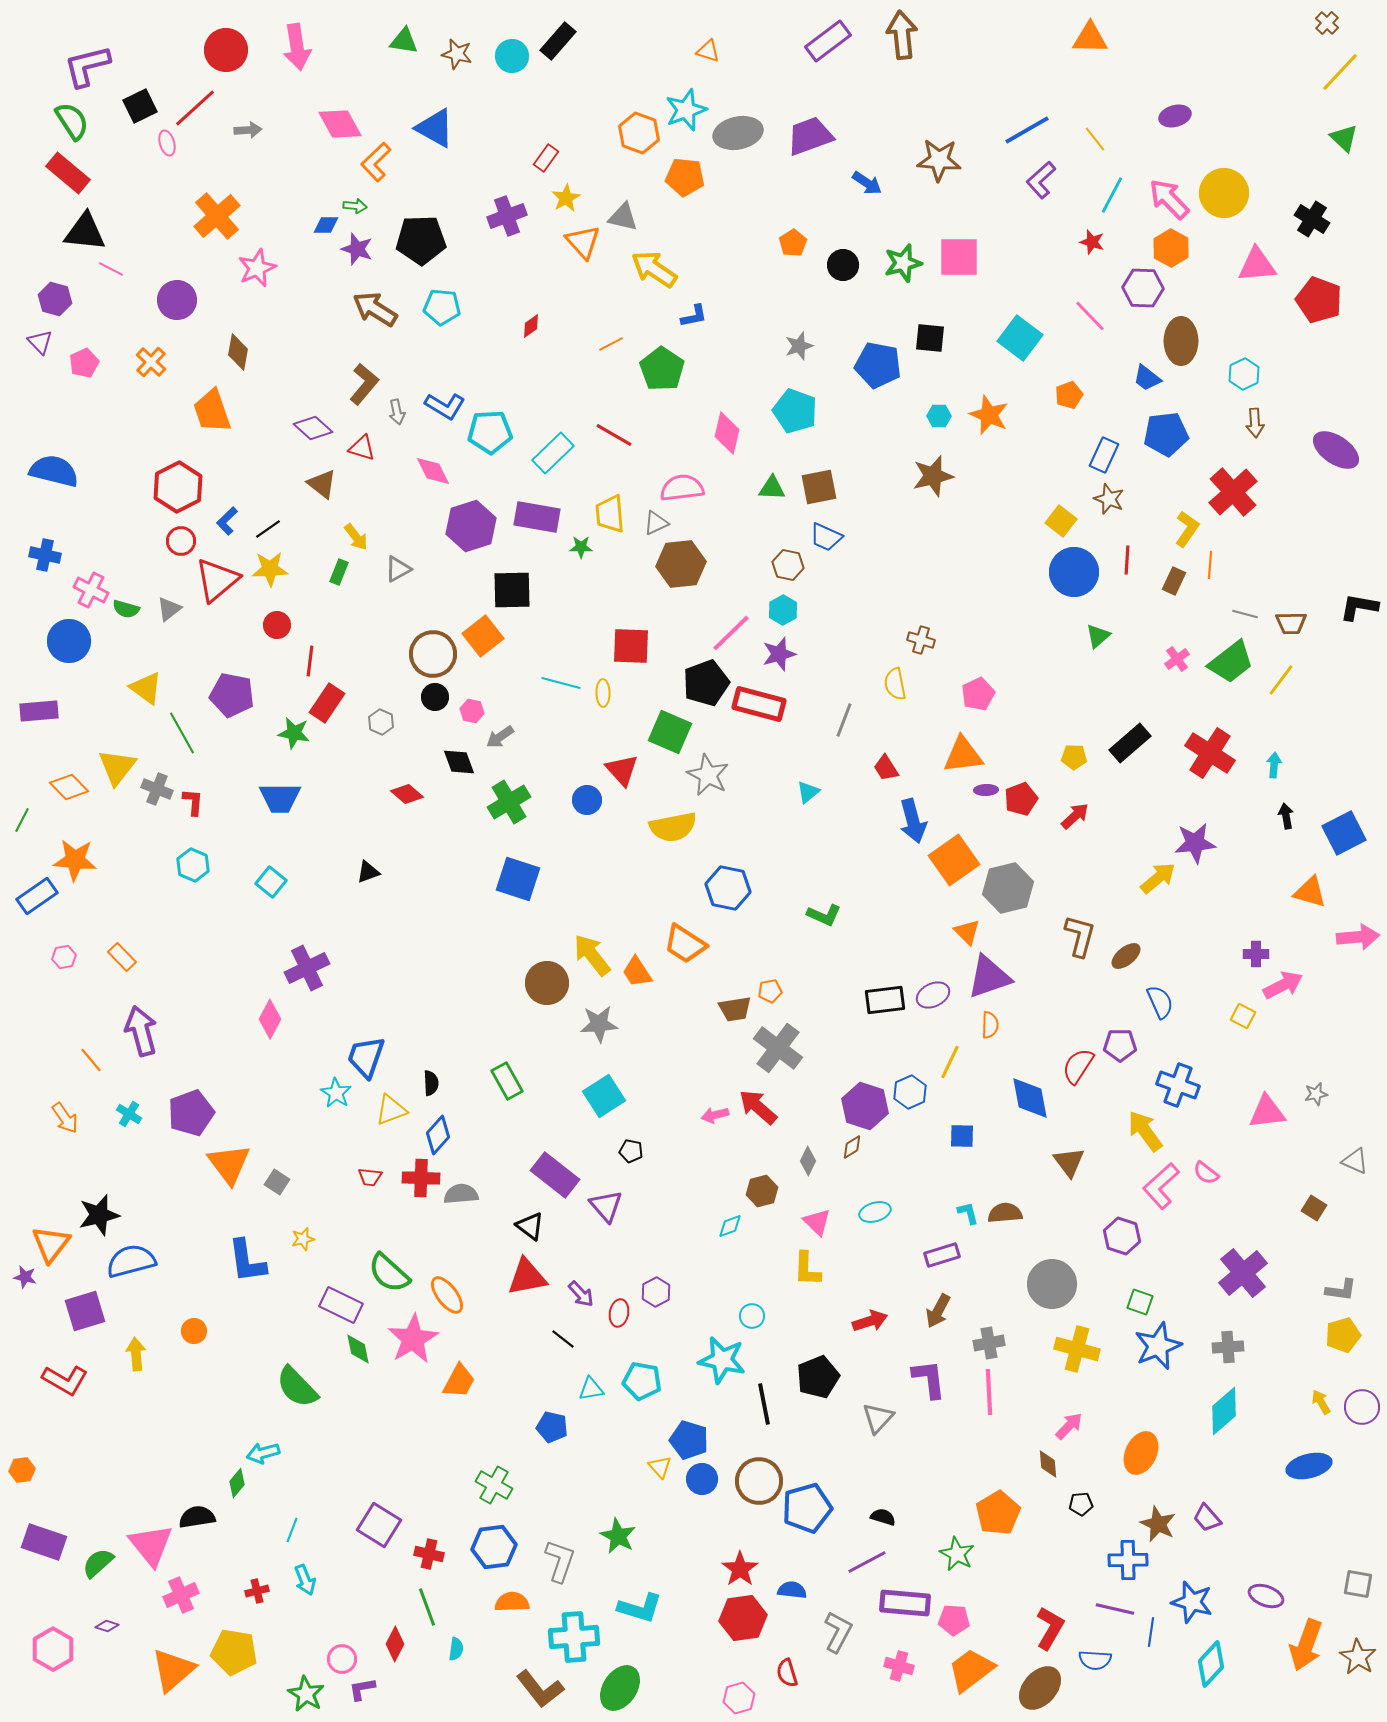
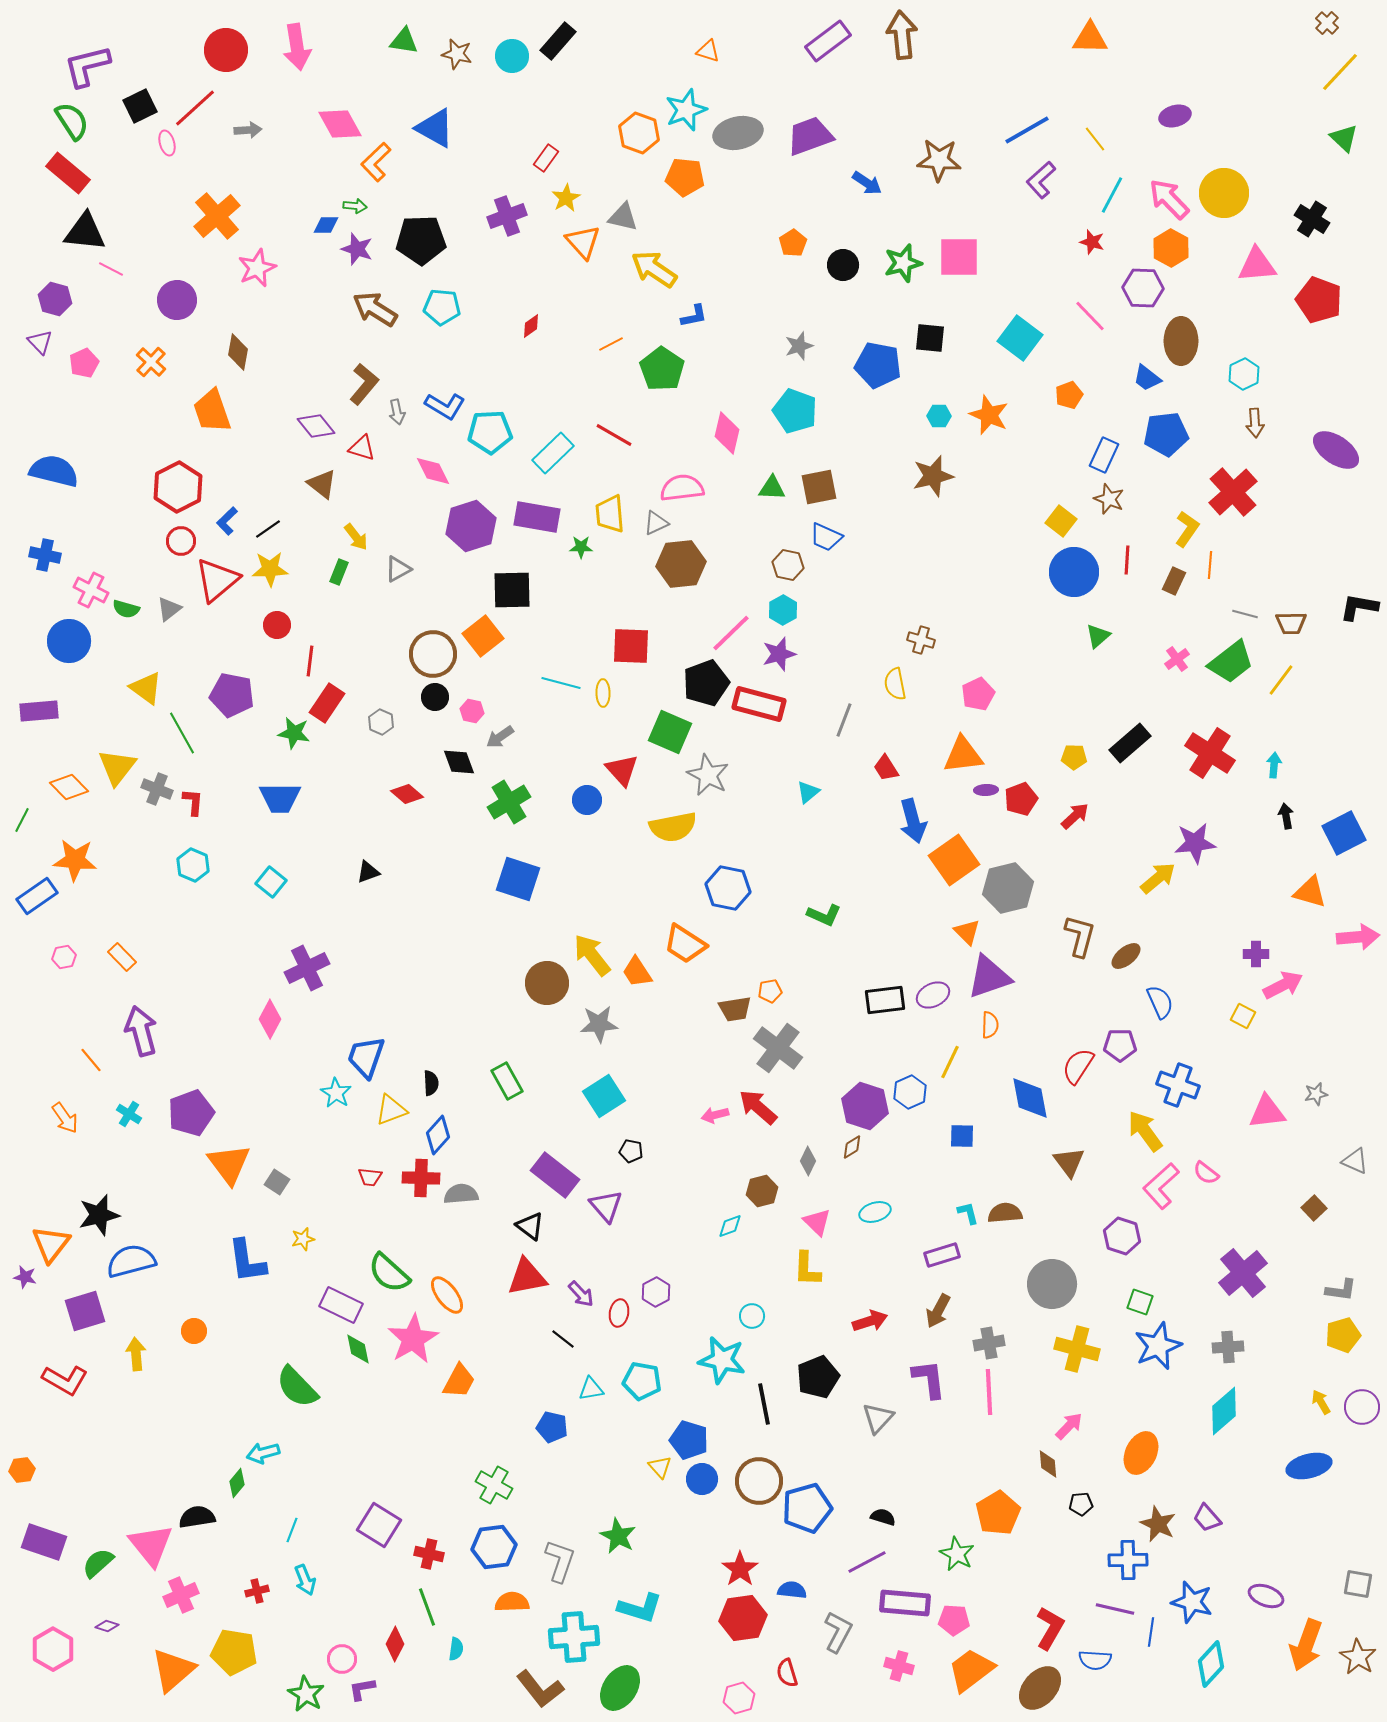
purple diamond at (313, 428): moved 3 px right, 2 px up; rotated 9 degrees clockwise
brown square at (1314, 1208): rotated 15 degrees clockwise
